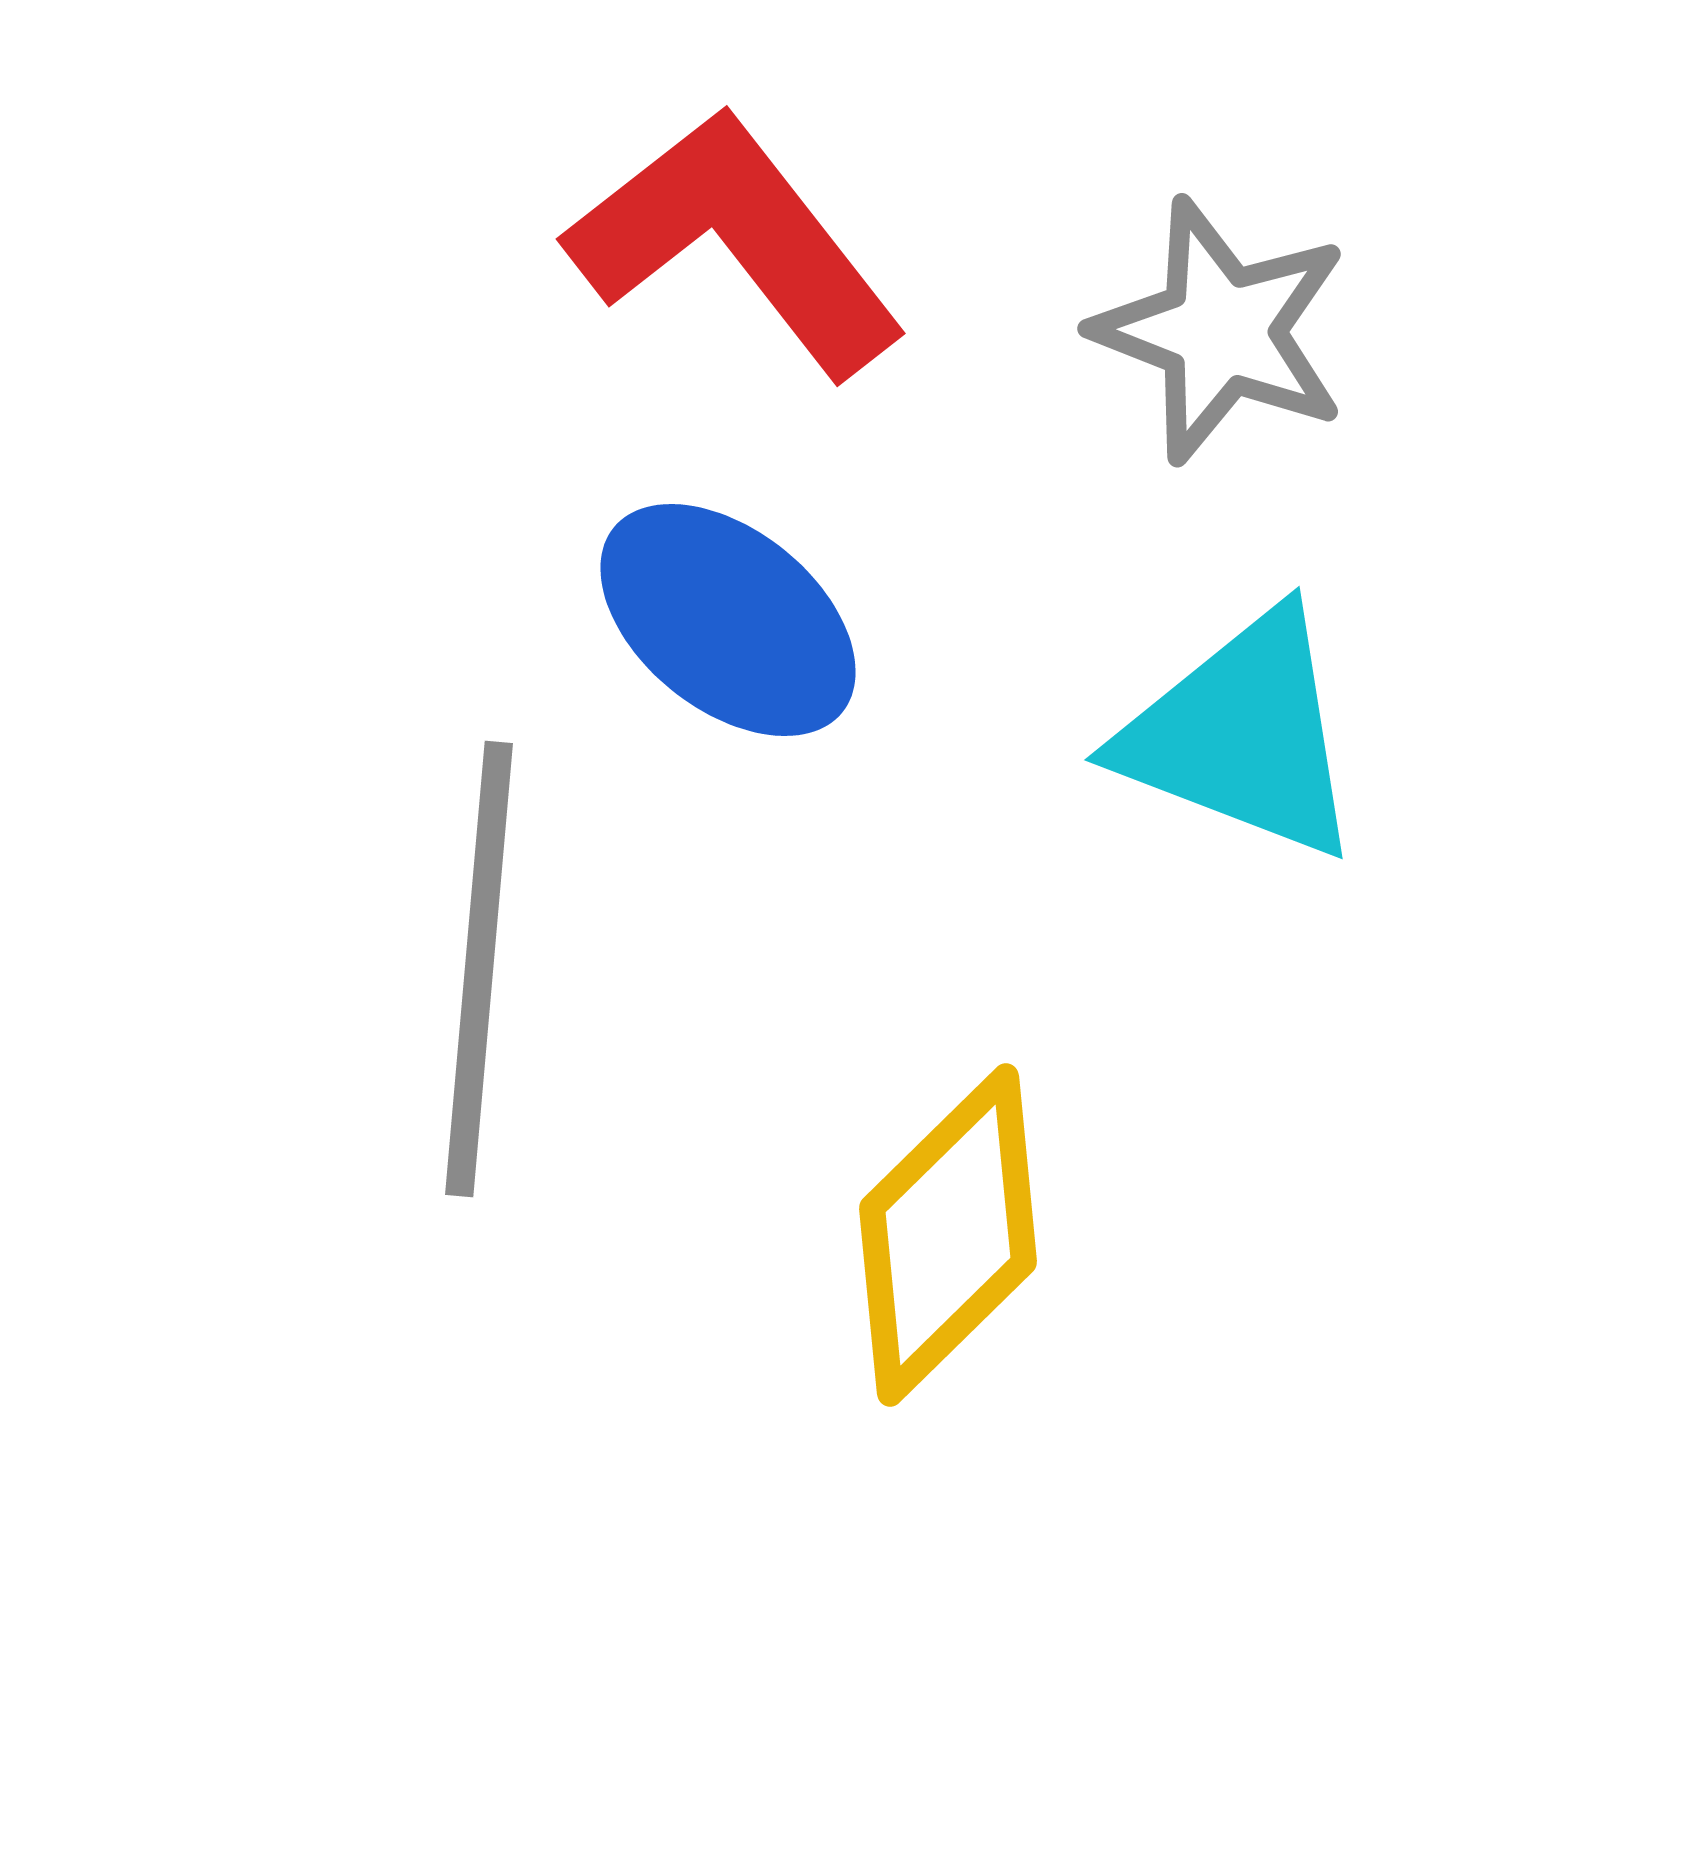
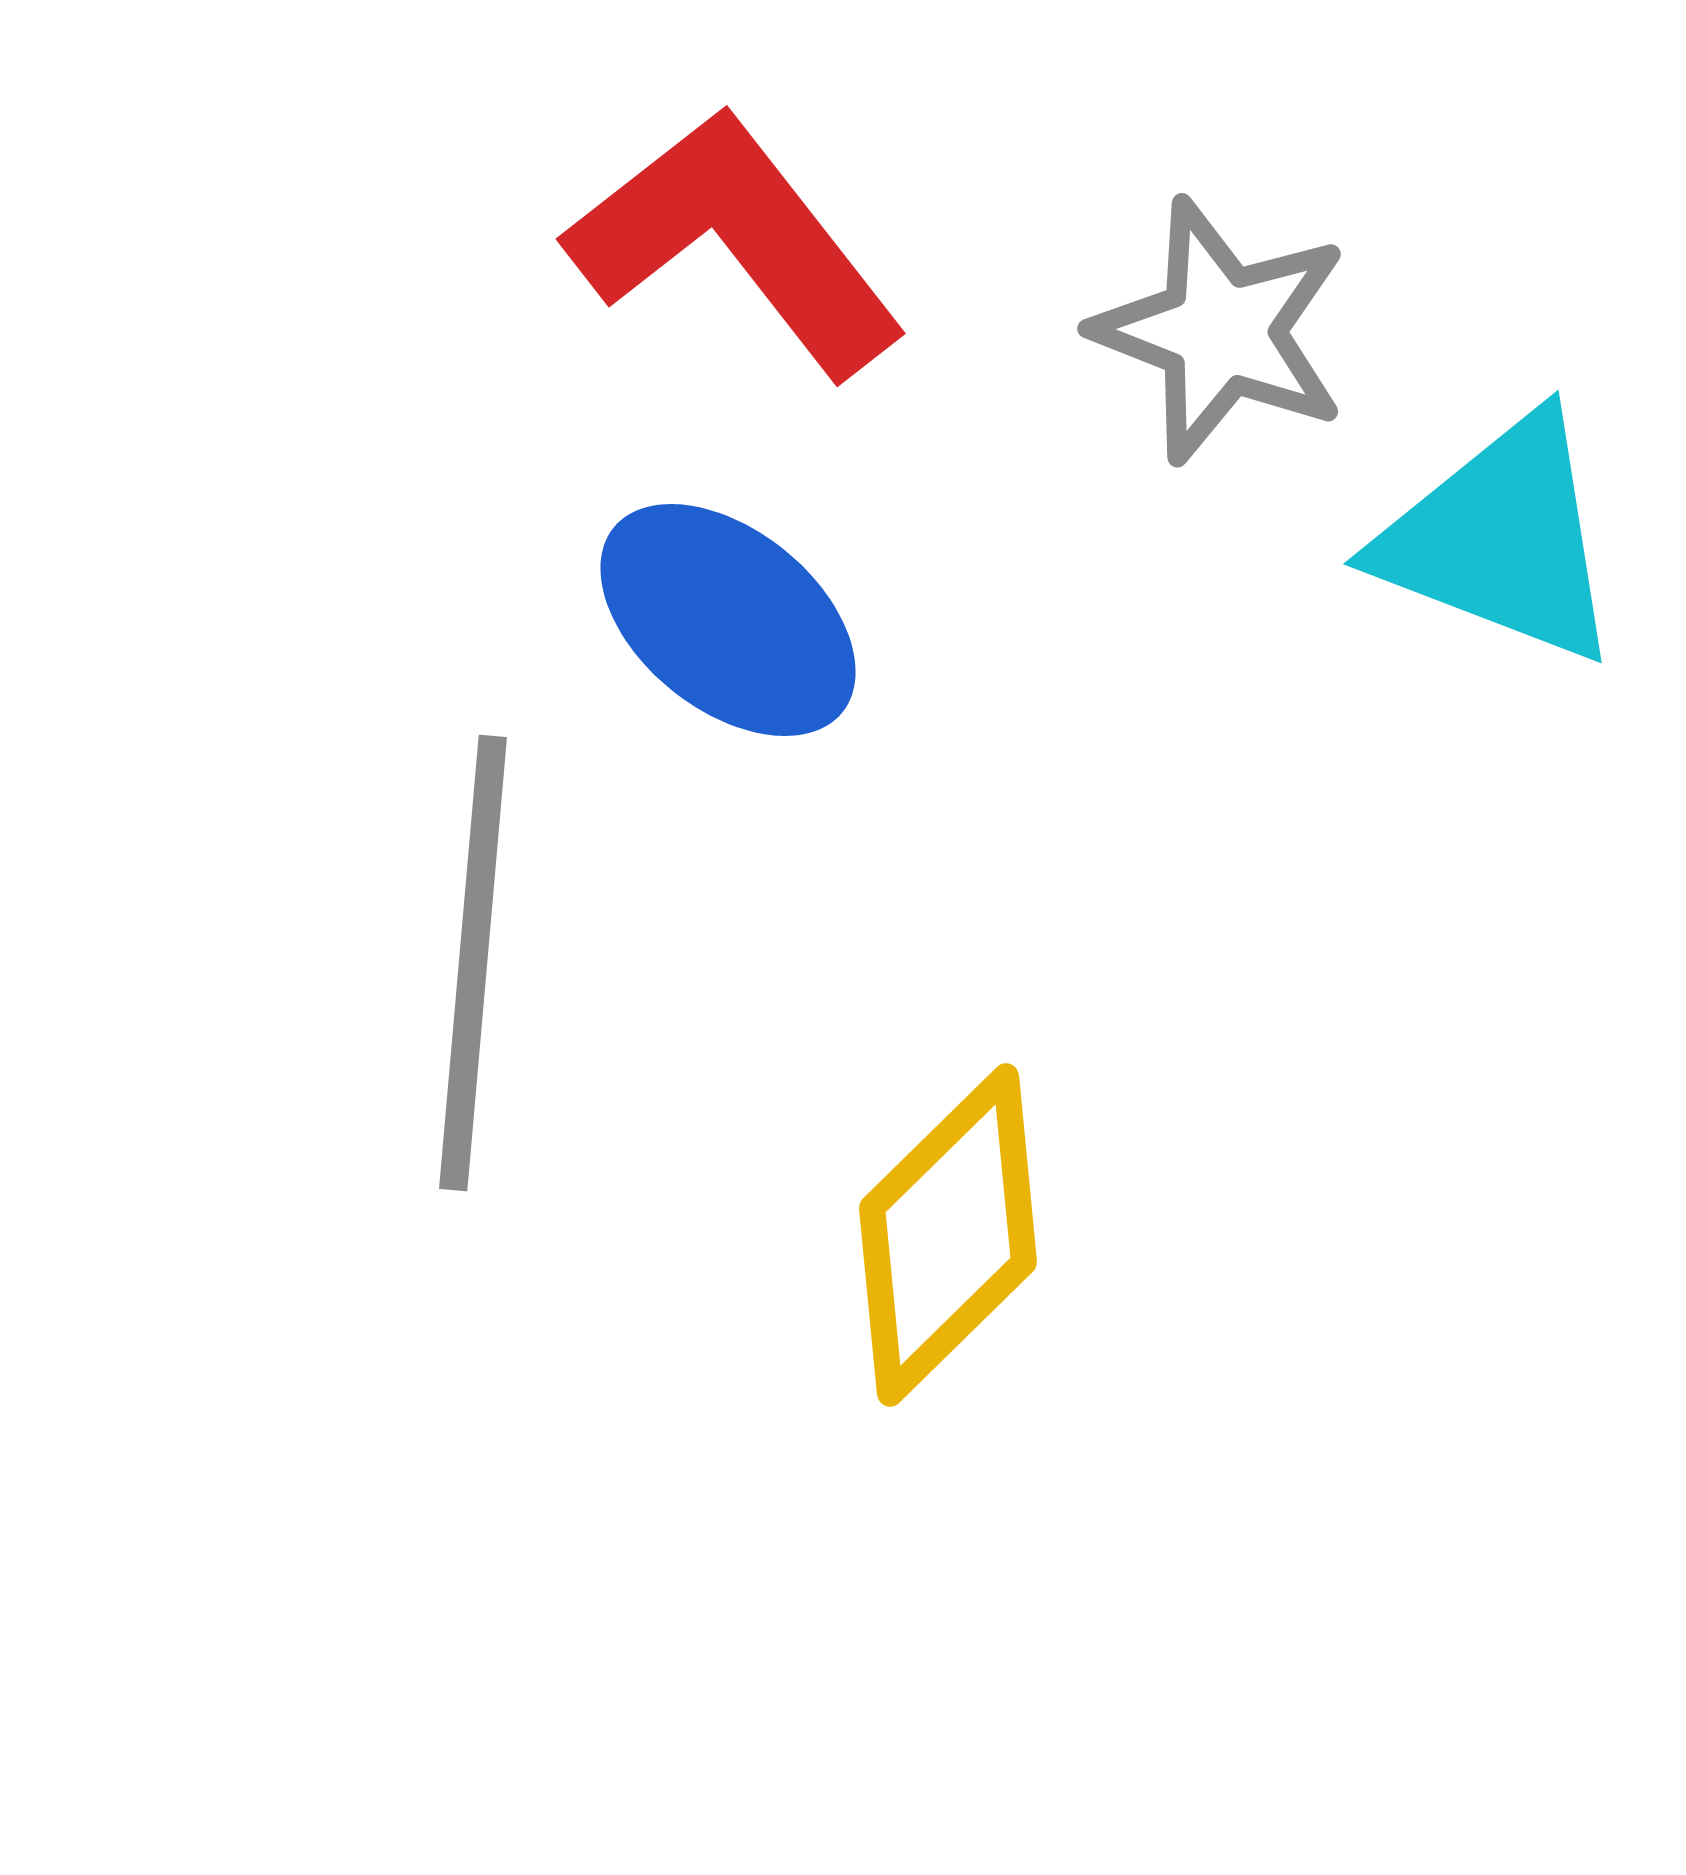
cyan triangle: moved 259 px right, 196 px up
gray line: moved 6 px left, 6 px up
